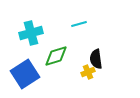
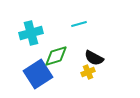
black semicircle: moved 2 px left, 1 px up; rotated 54 degrees counterclockwise
blue square: moved 13 px right
